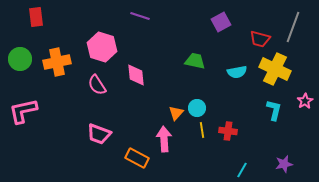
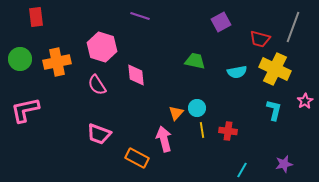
pink L-shape: moved 2 px right, 1 px up
pink arrow: rotated 10 degrees counterclockwise
